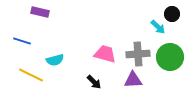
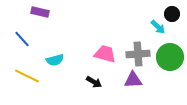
blue line: moved 2 px up; rotated 30 degrees clockwise
yellow line: moved 4 px left, 1 px down
black arrow: rotated 14 degrees counterclockwise
